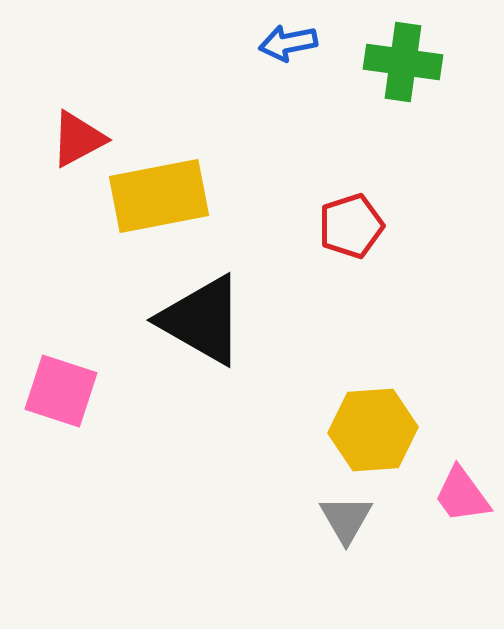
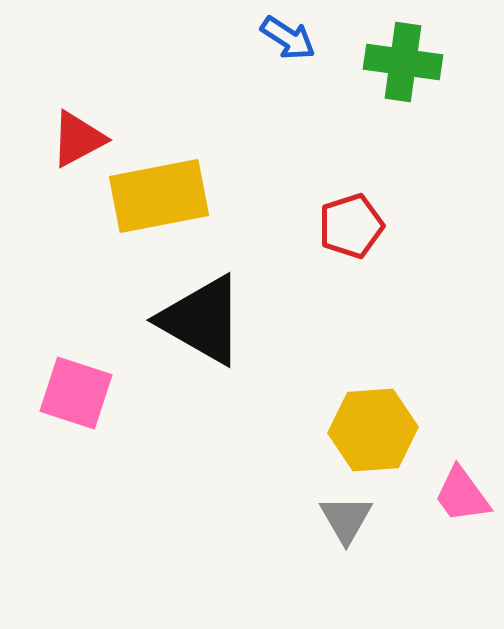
blue arrow: moved 5 px up; rotated 136 degrees counterclockwise
pink square: moved 15 px right, 2 px down
